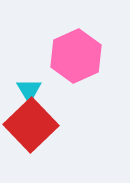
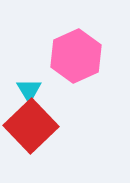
red square: moved 1 px down
